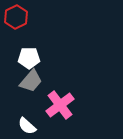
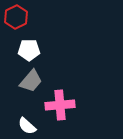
white pentagon: moved 8 px up
pink cross: rotated 32 degrees clockwise
